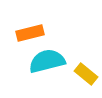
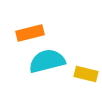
yellow rectangle: rotated 25 degrees counterclockwise
